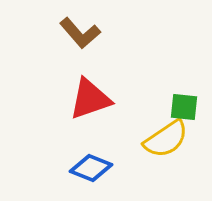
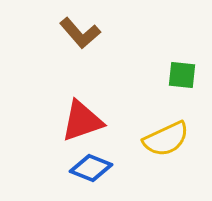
red triangle: moved 8 px left, 22 px down
green square: moved 2 px left, 32 px up
yellow semicircle: rotated 9 degrees clockwise
